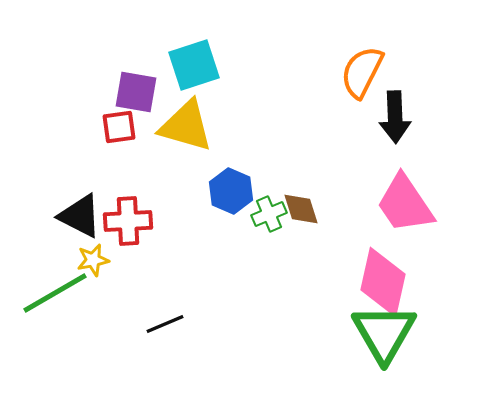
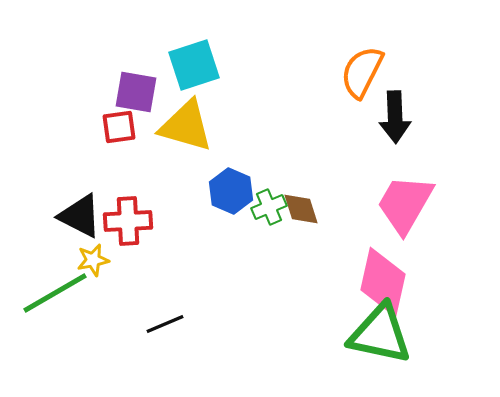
pink trapezoid: rotated 64 degrees clockwise
green cross: moved 7 px up
green triangle: moved 4 px left, 1 px down; rotated 48 degrees counterclockwise
